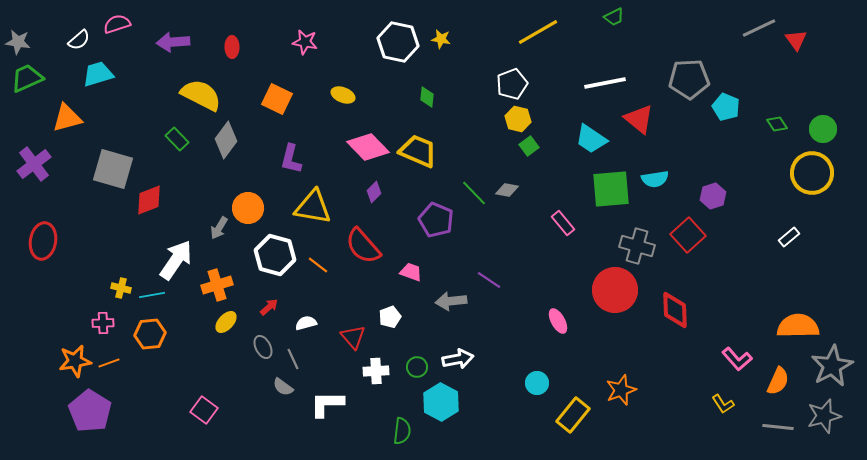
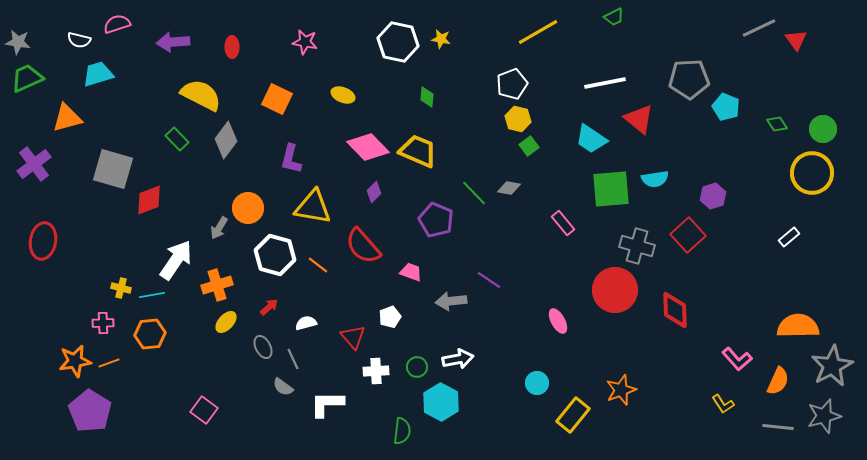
white semicircle at (79, 40): rotated 55 degrees clockwise
gray diamond at (507, 190): moved 2 px right, 2 px up
